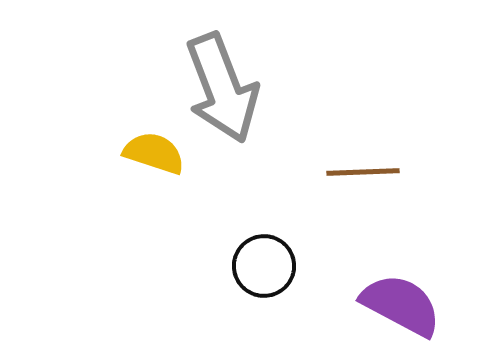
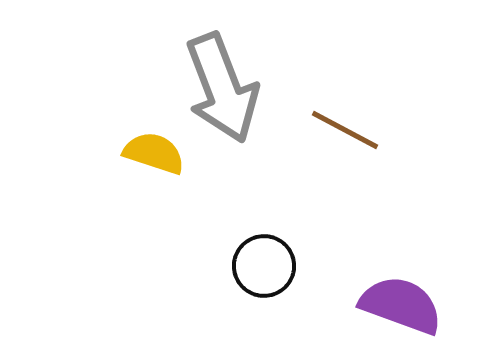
brown line: moved 18 px left, 42 px up; rotated 30 degrees clockwise
purple semicircle: rotated 8 degrees counterclockwise
